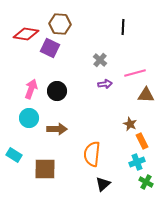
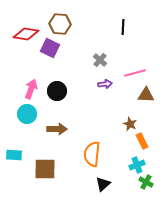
cyan circle: moved 2 px left, 4 px up
cyan rectangle: rotated 28 degrees counterclockwise
cyan cross: moved 3 px down
